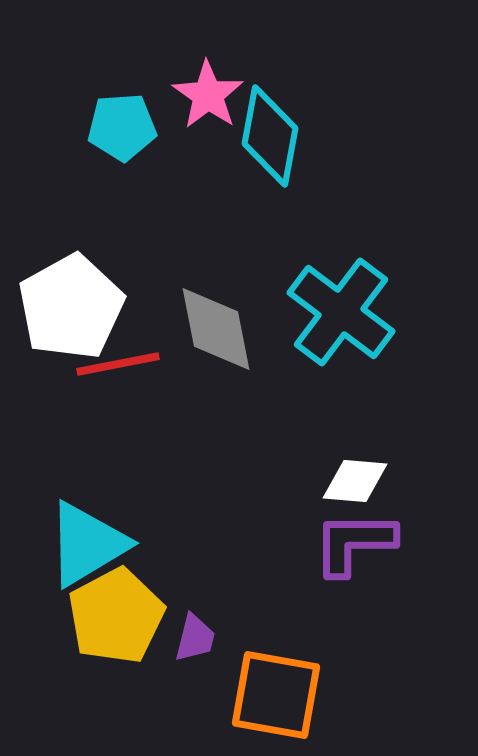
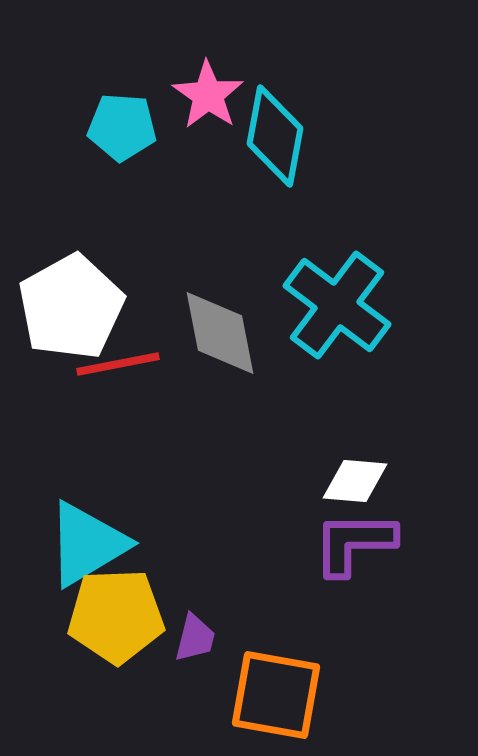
cyan pentagon: rotated 8 degrees clockwise
cyan diamond: moved 5 px right
cyan cross: moved 4 px left, 7 px up
gray diamond: moved 4 px right, 4 px down
yellow pentagon: rotated 26 degrees clockwise
